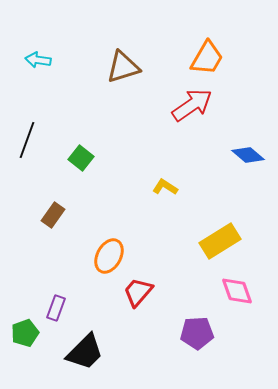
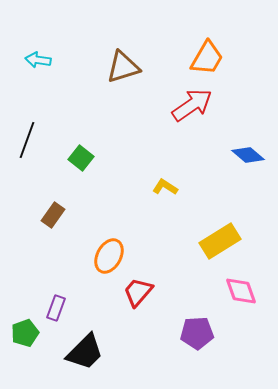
pink diamond: moved 4 px right
